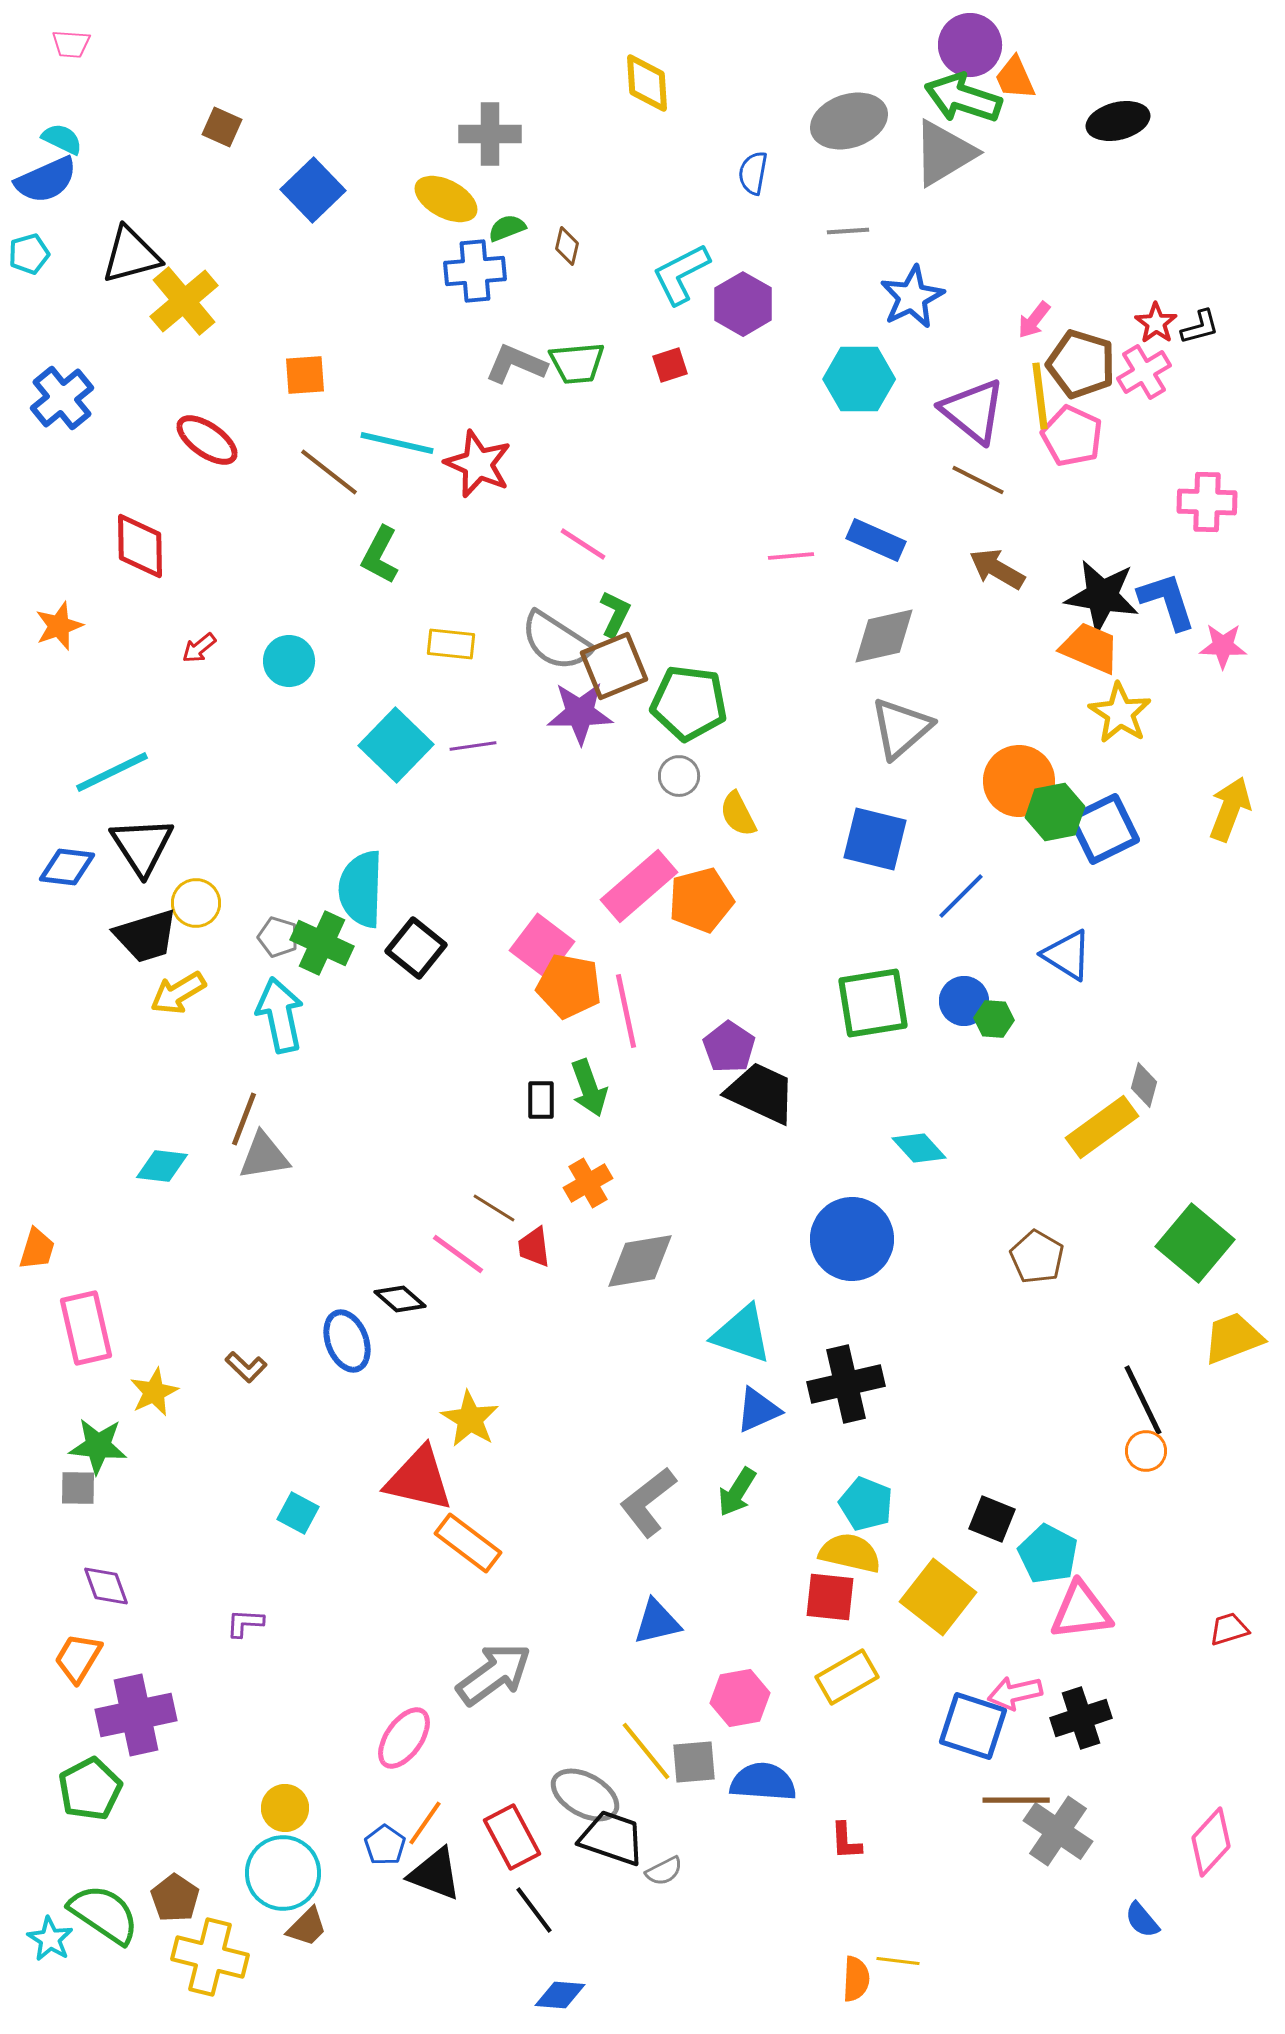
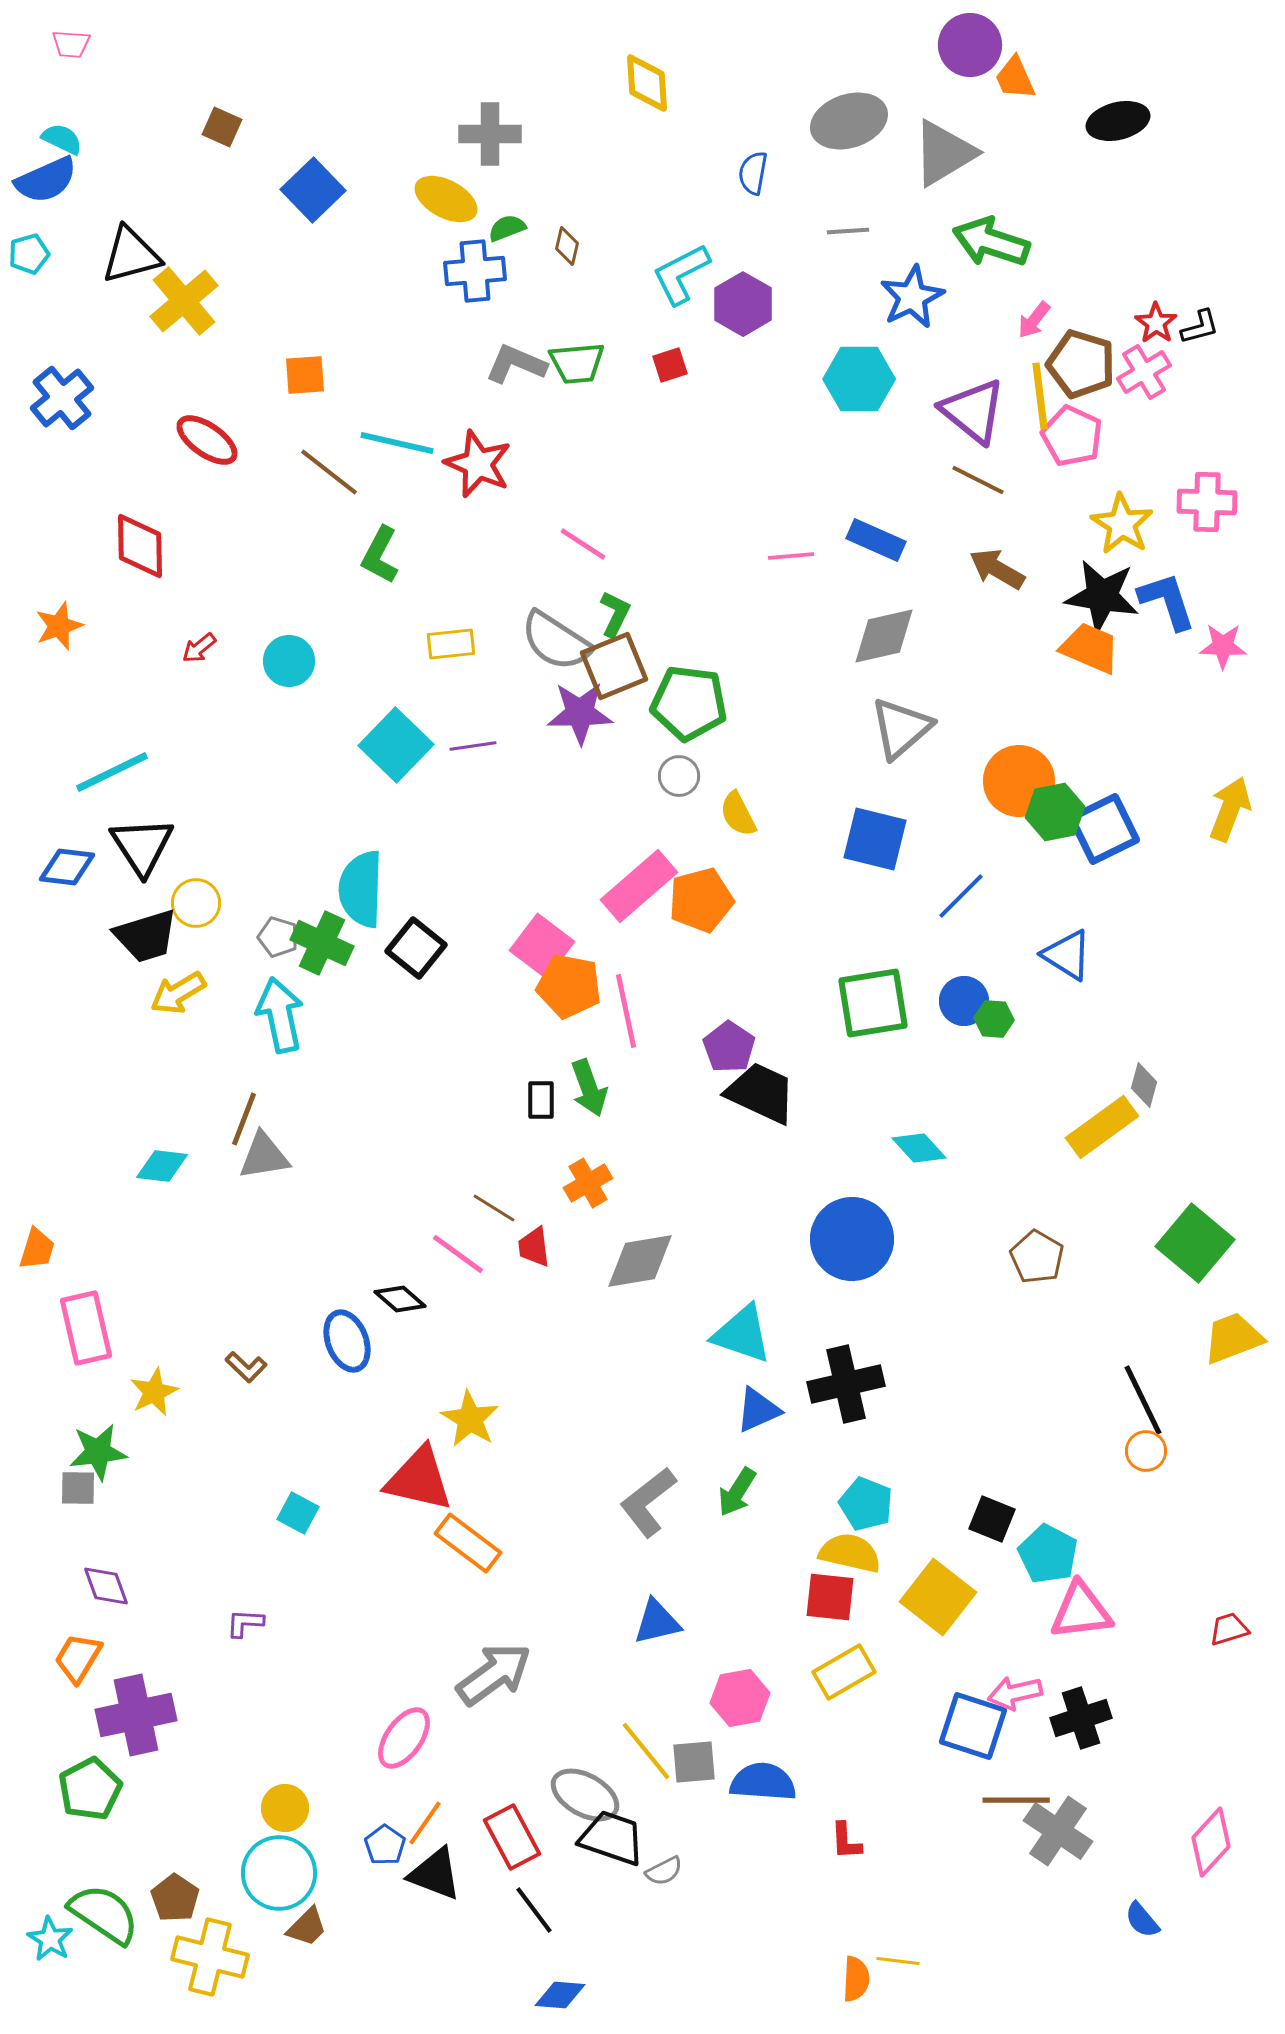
green arrow at (963, 98): moved 28 px right, 144 px down
yellow rectangle at (451, 644): rotated 12 degrees counterclockwise
yellow star at (1120, 713): moved 2 px right, 189 px up
green star at (98, 1446): moved 6 px down; rotated 12 degrees counterclockwise
yellow rectangle at (847, 1677): moved 3 px left, 5 px up
cyan circle at (283, 1873): moved 4 px left
